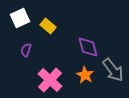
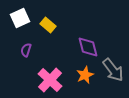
yellow rectangle: moved 1 px up
orange star: rotated 18 degrees clockwise
